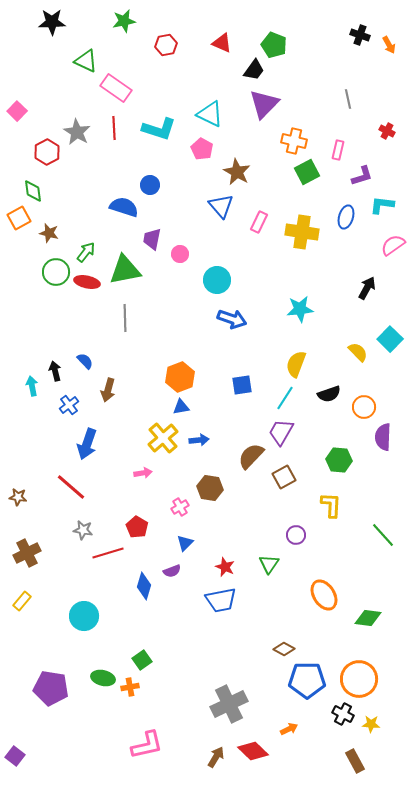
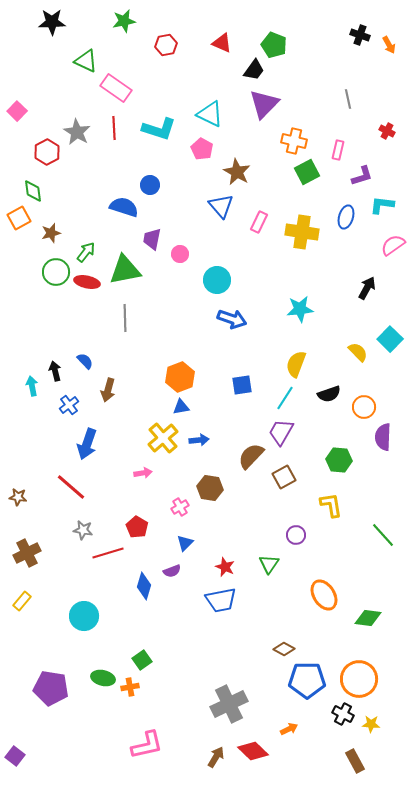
brown star at (49, 233): moved 2 px right; rotated 30 degrees counterclockwise
yellow L-shape at (331, 505): rotated 12 degrees counterclockwise
